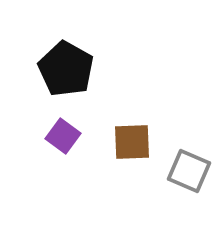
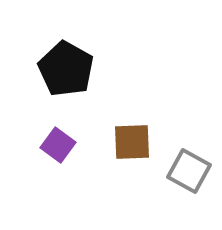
purple square: moved 5 px left, 9 px down
gray square: rotated 6 degrees clockwise
